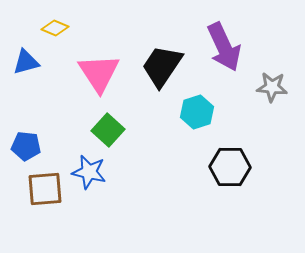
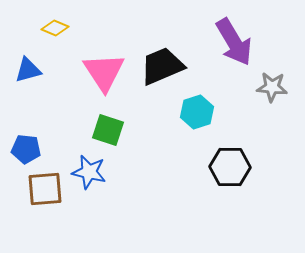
purple arrow: moved 10 px right, 5 px up; rotated 6 degrees counterclockwise
blue triangle: moved 2 px right, 8 px down
black trapezoid: rotated 33 degrees clockwise
pink triangle: moved 5 px right, 1 px up
green square: rotated 24 degrees counterclockwise
blue pentagon: moved 3 px down
